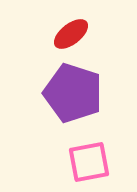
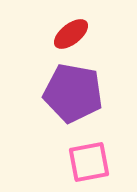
purple pentagon: rotated 8 degrees counterclockwise
